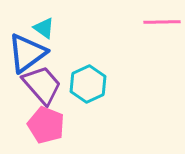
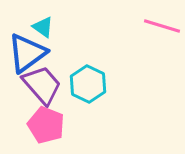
pink line: moved 4 px down; rotated 18 degrees clockwise
cyan triangle: moved 1 px left, 1 px up
cyan hexagon: rotated 9 degrees counterclockwise
